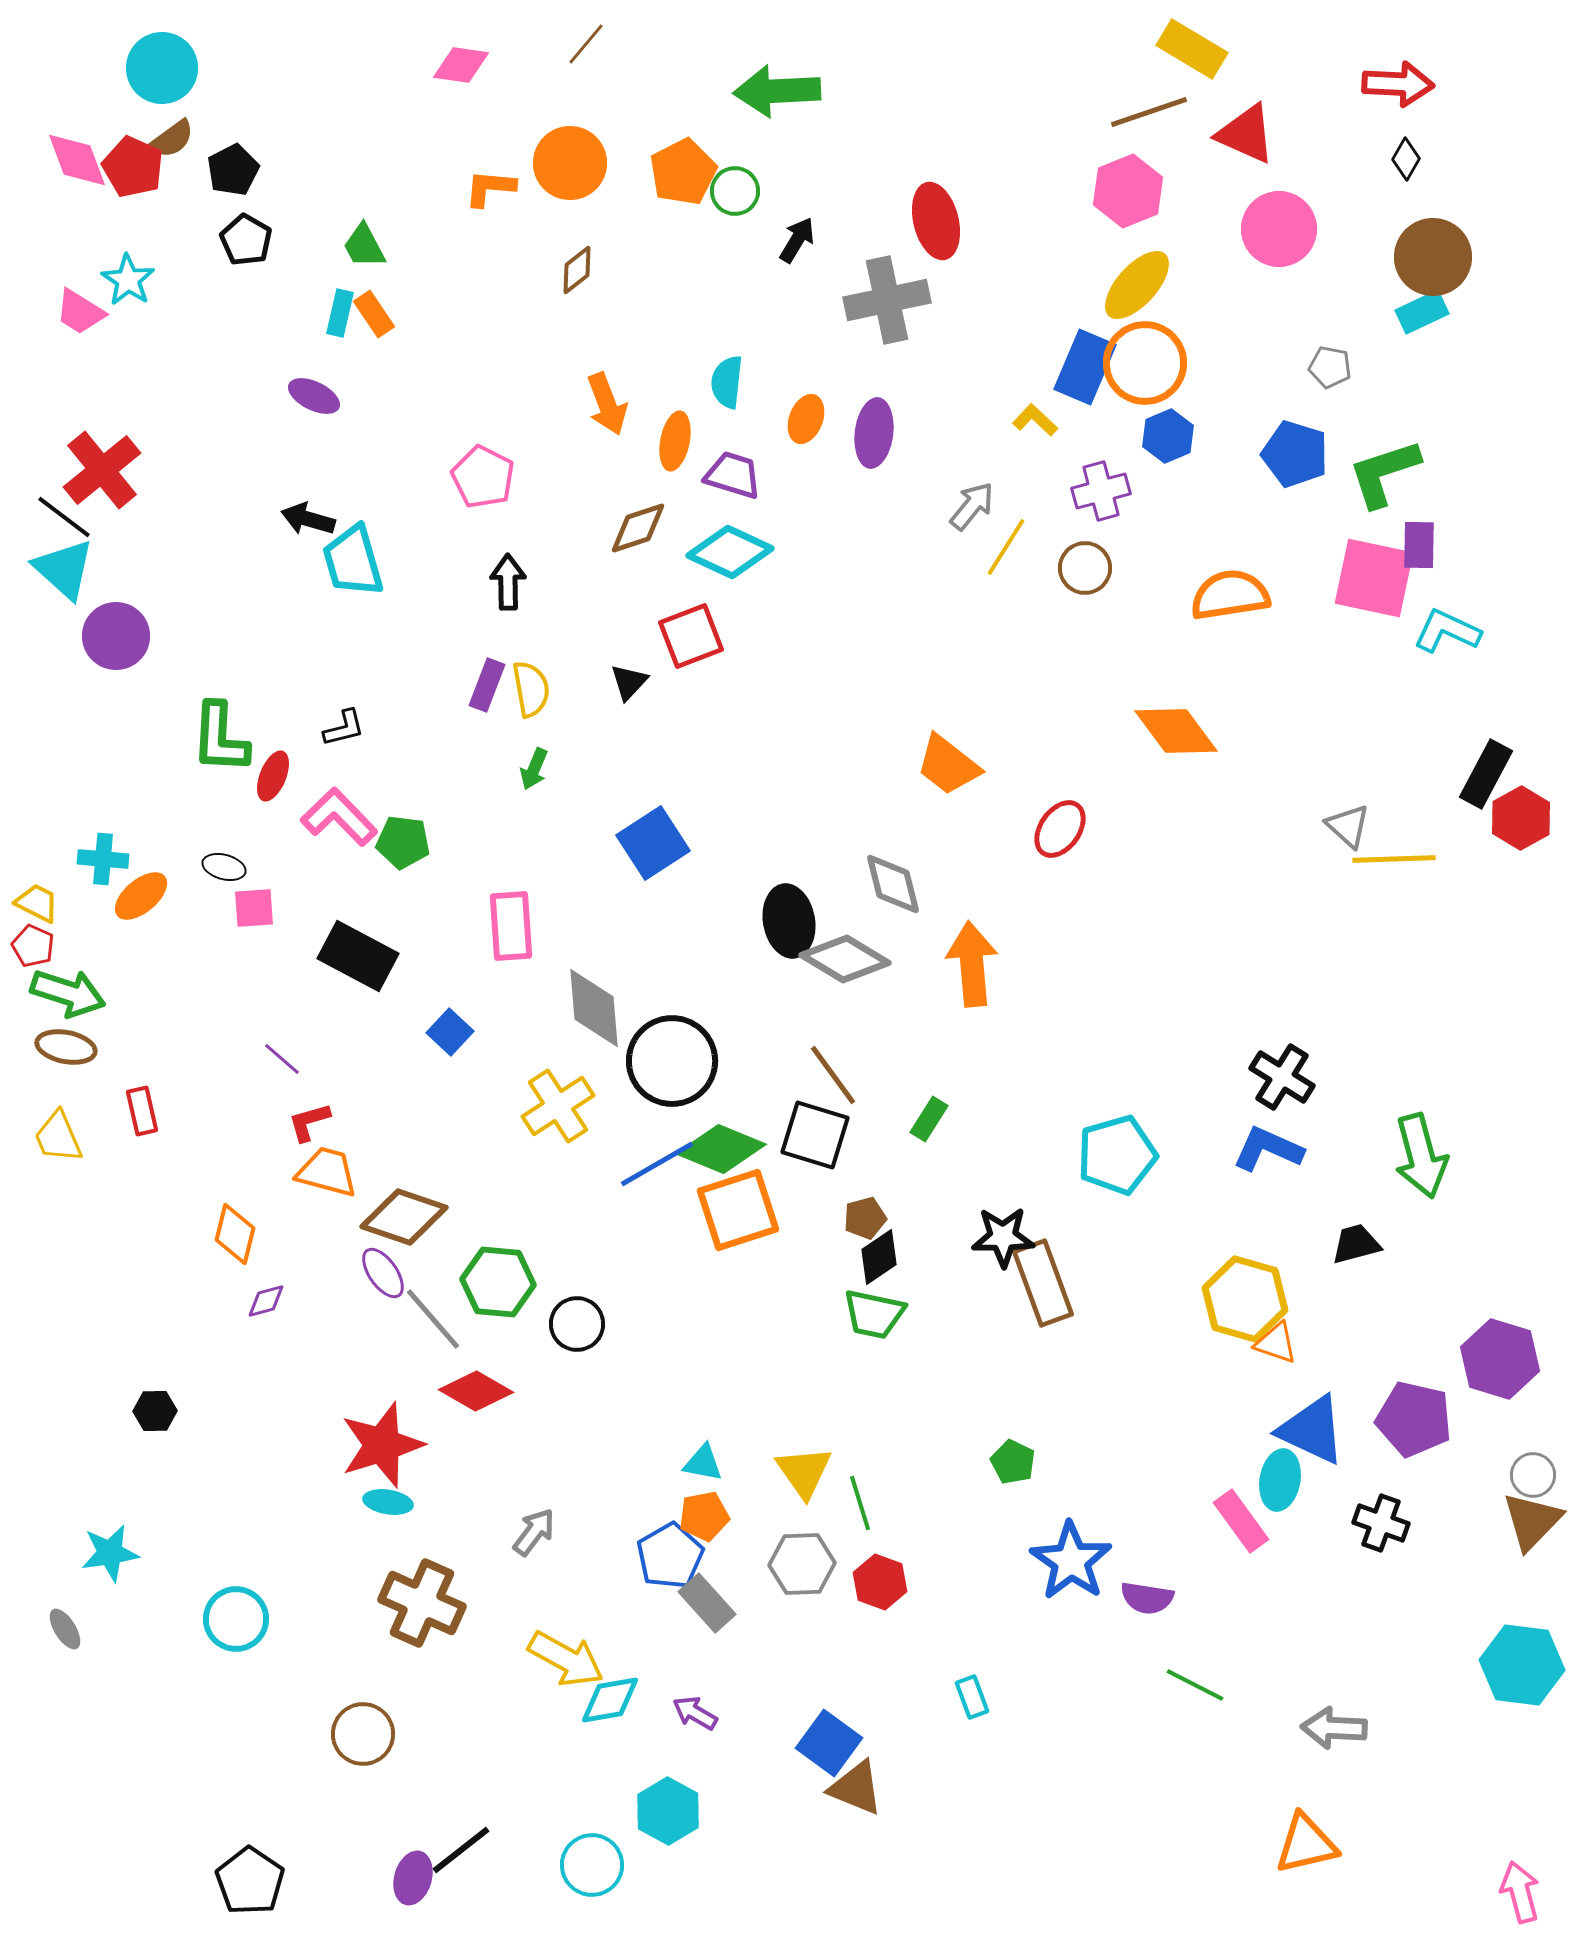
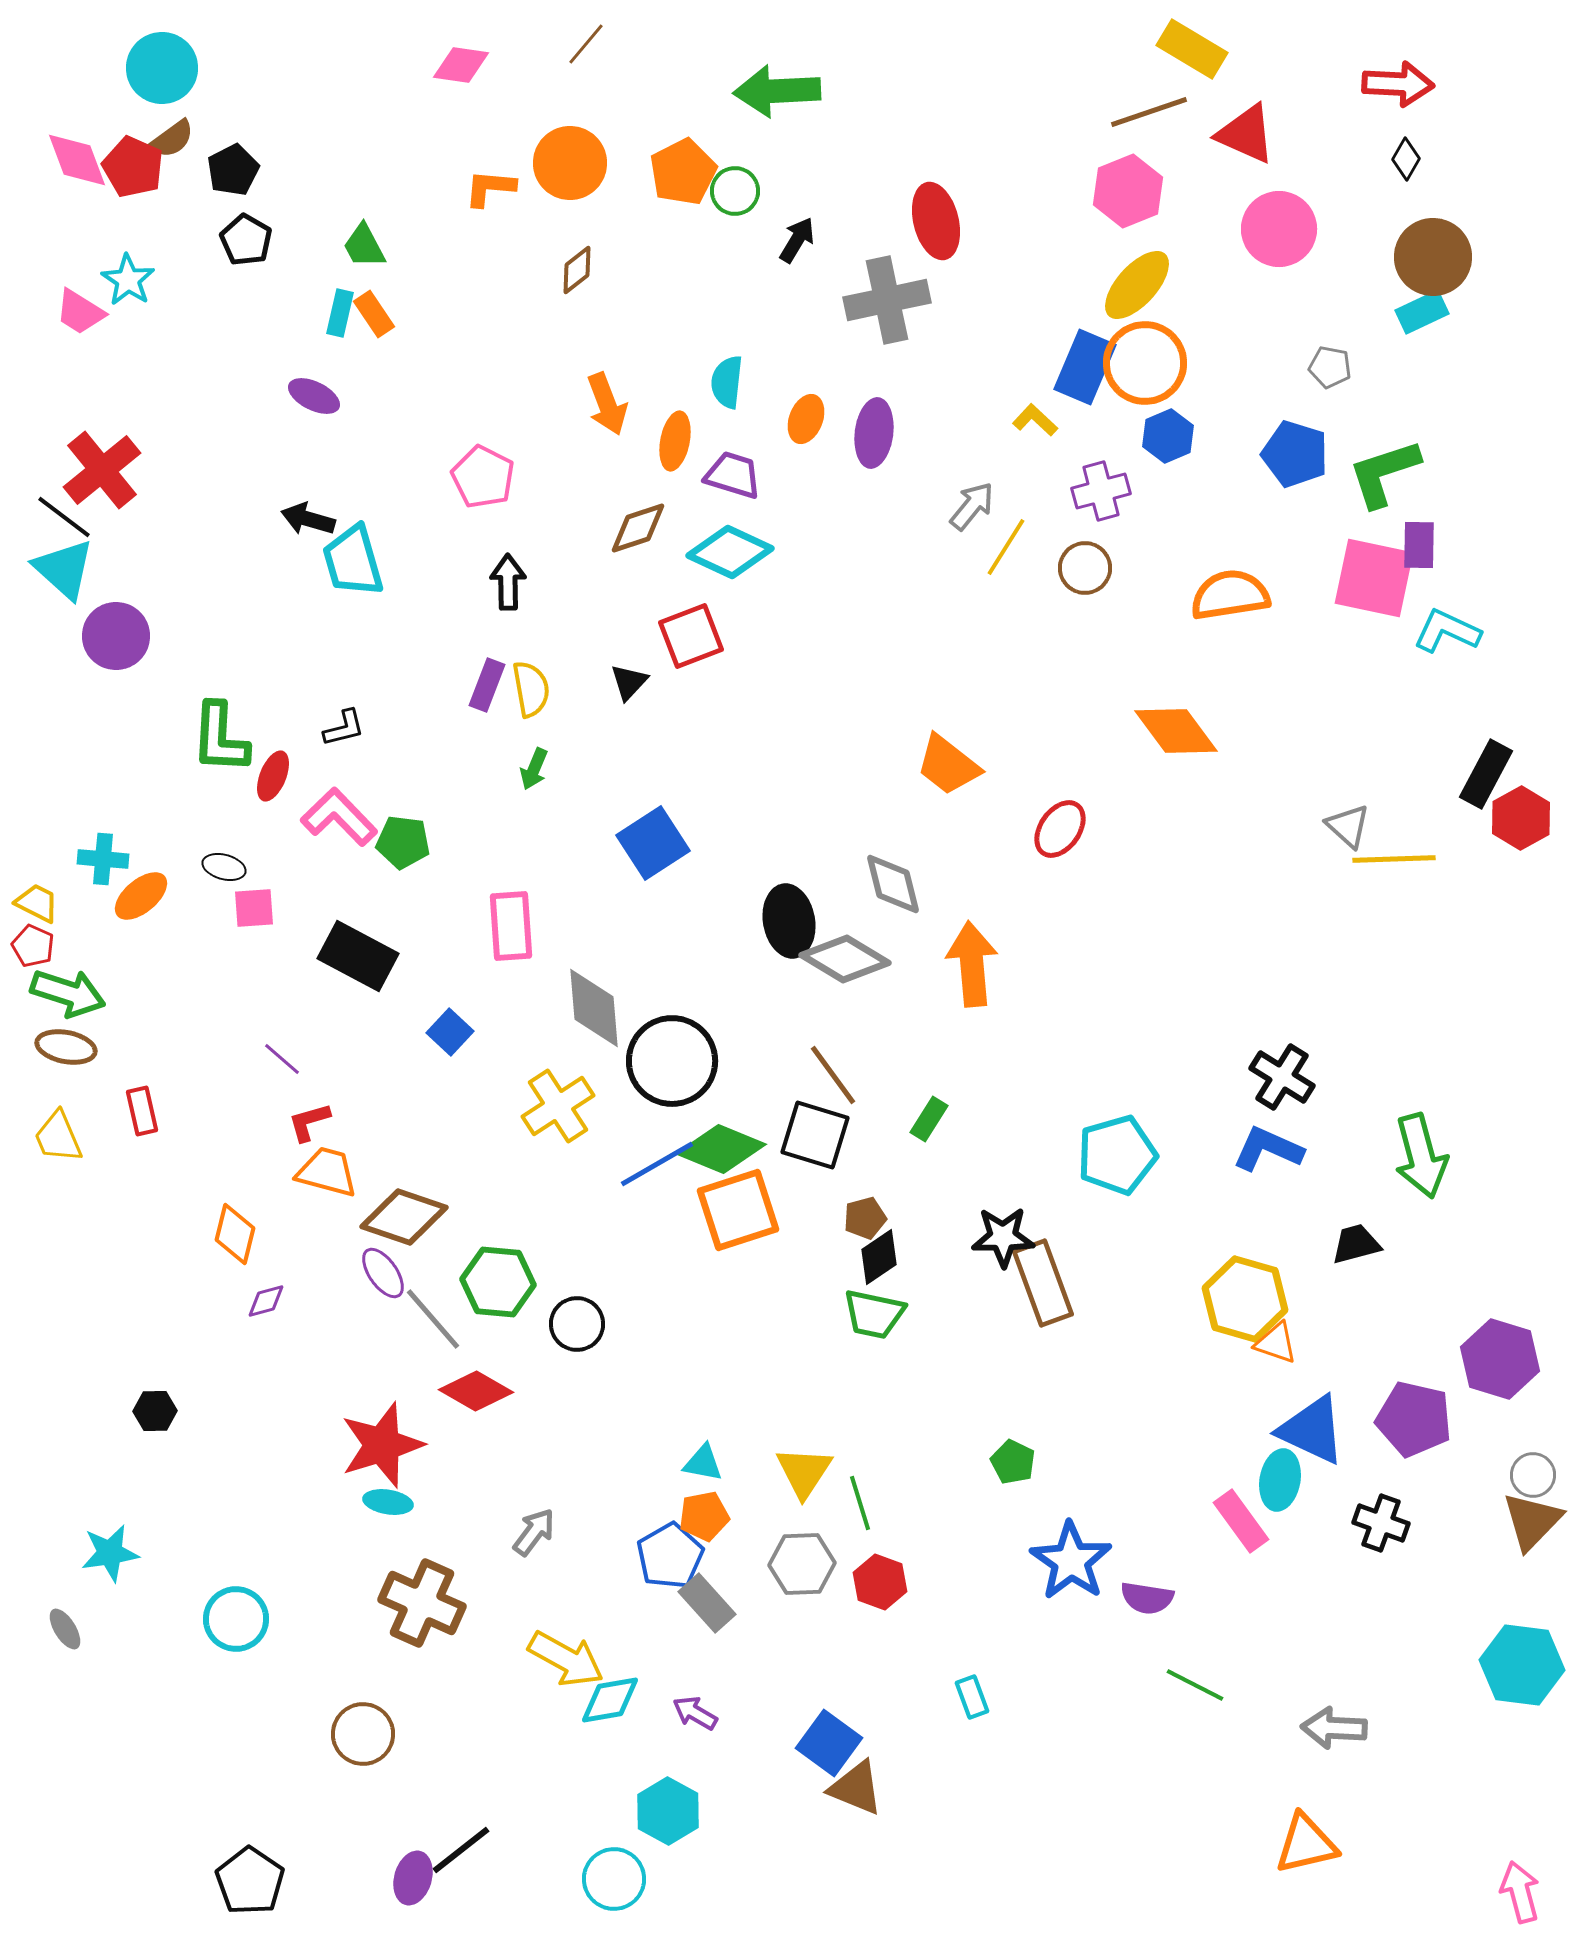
yellow triangle at (804, 1472): rotated 8 degrees clockwise
cyan circle at (592, 1865): moved 22 px right, 14 px down
